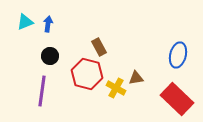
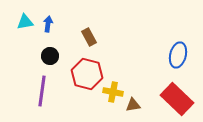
cyan triangle: rotated 12 degrees clockwise
brown rectangle: moved 10 px left, 10 px up
brown triangle: moved 3 px left, 27 px down
yellow cross: moved 3 px left, 4 px down; rotated 18 degrees counterclockwise
